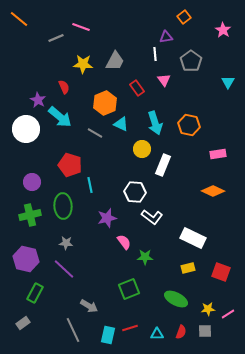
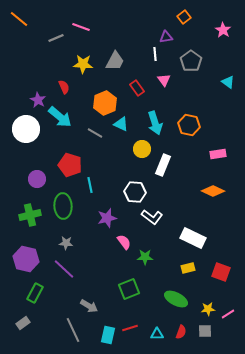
cyan triangle at (228, 82): rotated 24 degrees counterclockwise
purple circle at (32, 182): moved 5 px right, 3 px up
